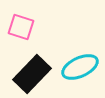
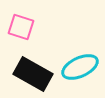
black rectangle: moved 1 px right; rotated 75 degrees clockwise
